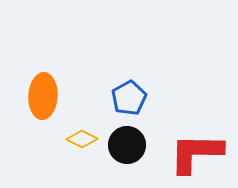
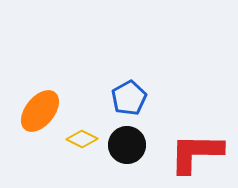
orange ellipse: moved 3 px left, 15 px down; rotated 36 degrees clockwise
